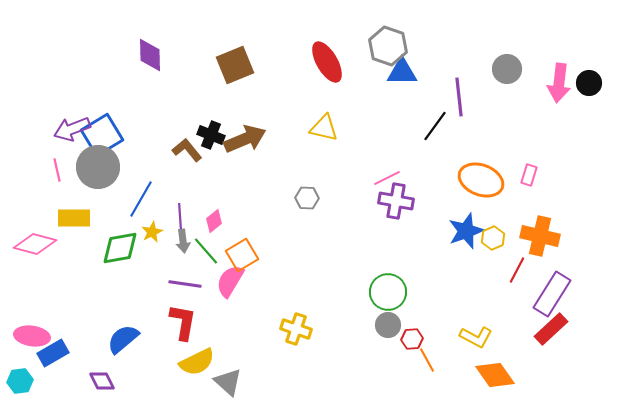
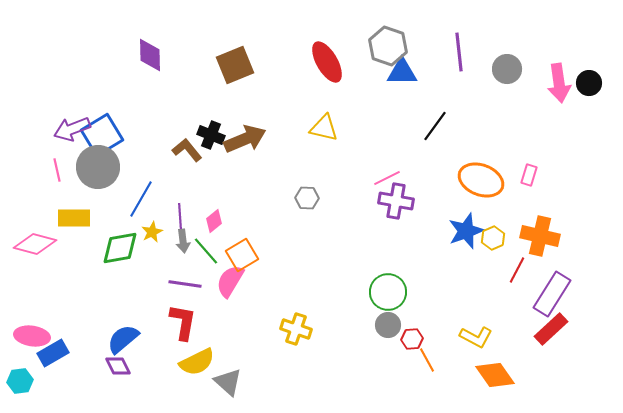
pink arrow at (559, 83): rotated 15 degrees counterclockwise
purple line at (459, 97): moved 45 px up
purple diamond at (102, 381): moved 16 px right, 15 px up
